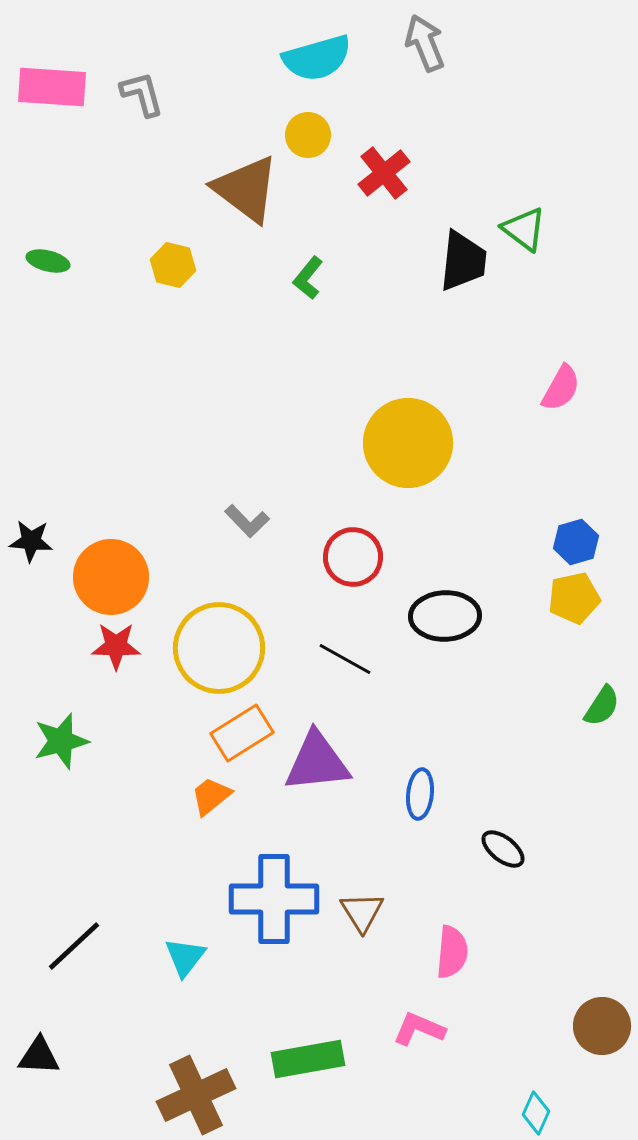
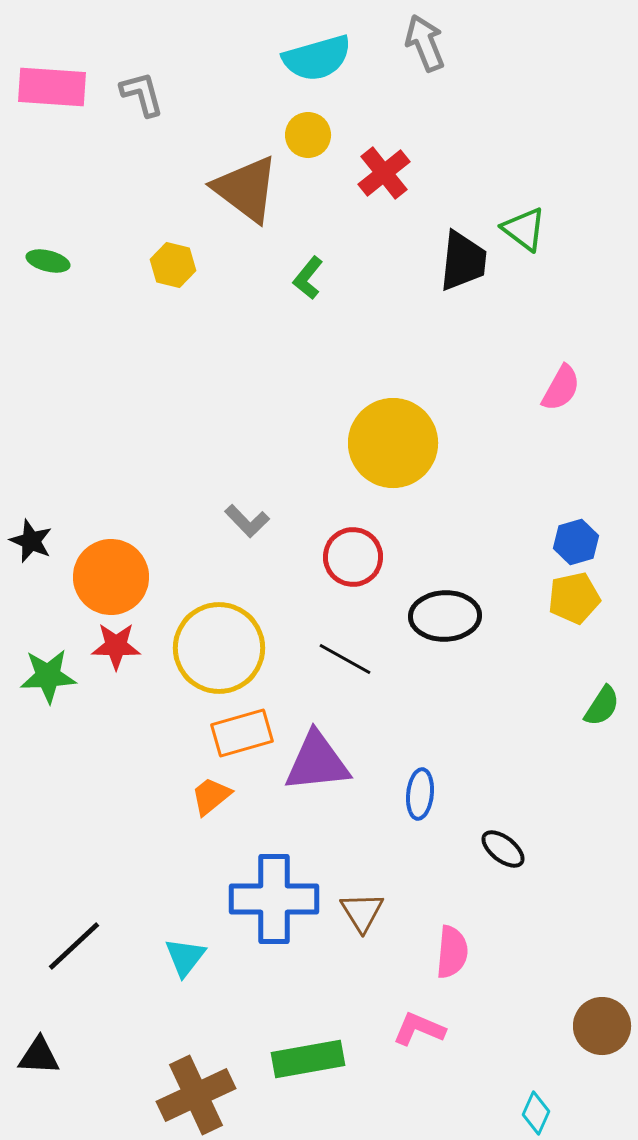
yellow circle at (408, 443): moved 15 px left
black star at (31, 541): rotated 18 degrees clockwise
orange rectangle at (242, 733): rotated 16 degrees clockwise
green star at (61, 741): moved 13 px left, 65 px up; rotated 12 degrees clockwise
